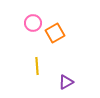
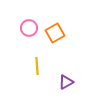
pink circle: moved 4 px left, 5 px down
